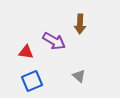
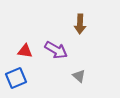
purple arrow: moved 2 px right, 9 px down
red triangle: moved 1 px left, 1 px up
blue square: moved 16 px left, 3 px up
